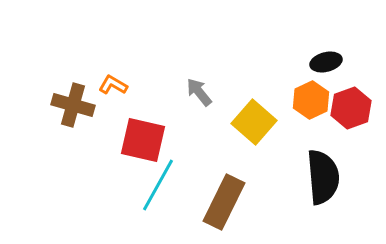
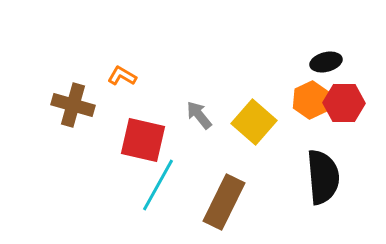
orange L-shape: moved 9 px right, 9 px up
gray arrow: moved 23 px down
red hexagon: moved 7 px left, 5 px up; rotated 21 degrees clockwise
